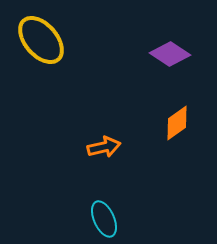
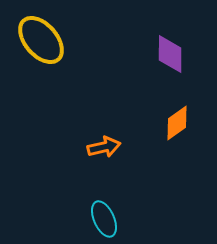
purple diamond: rotated 57 degrees clockwise
